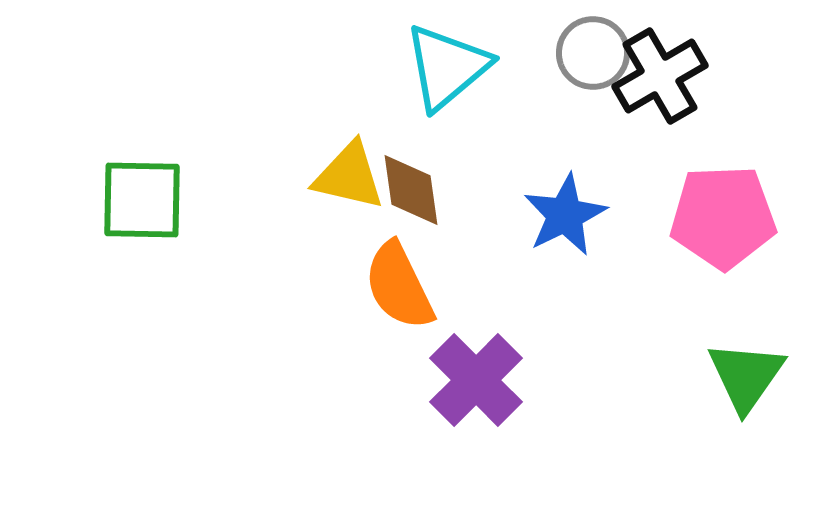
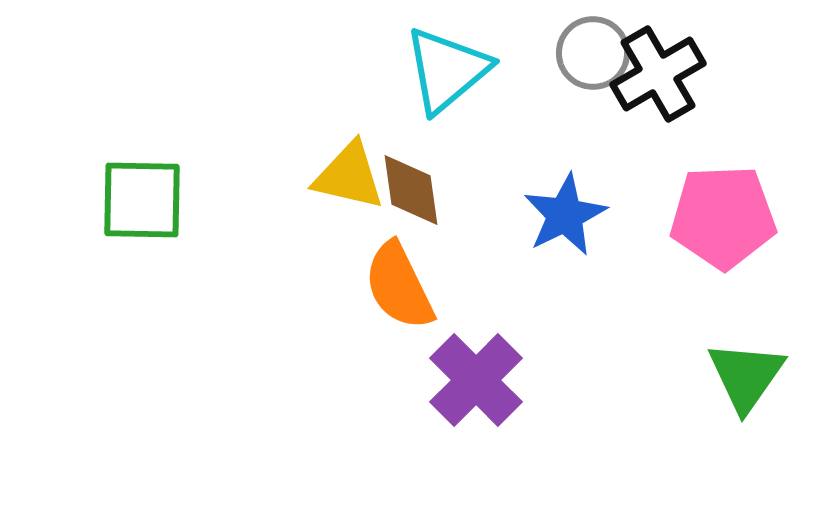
cyan triangle: moved 3 px down
black cross: moved 2 px left, 2 px up
